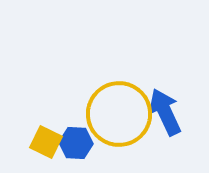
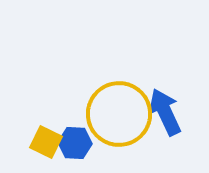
blue hexagon: moved 1 px left
